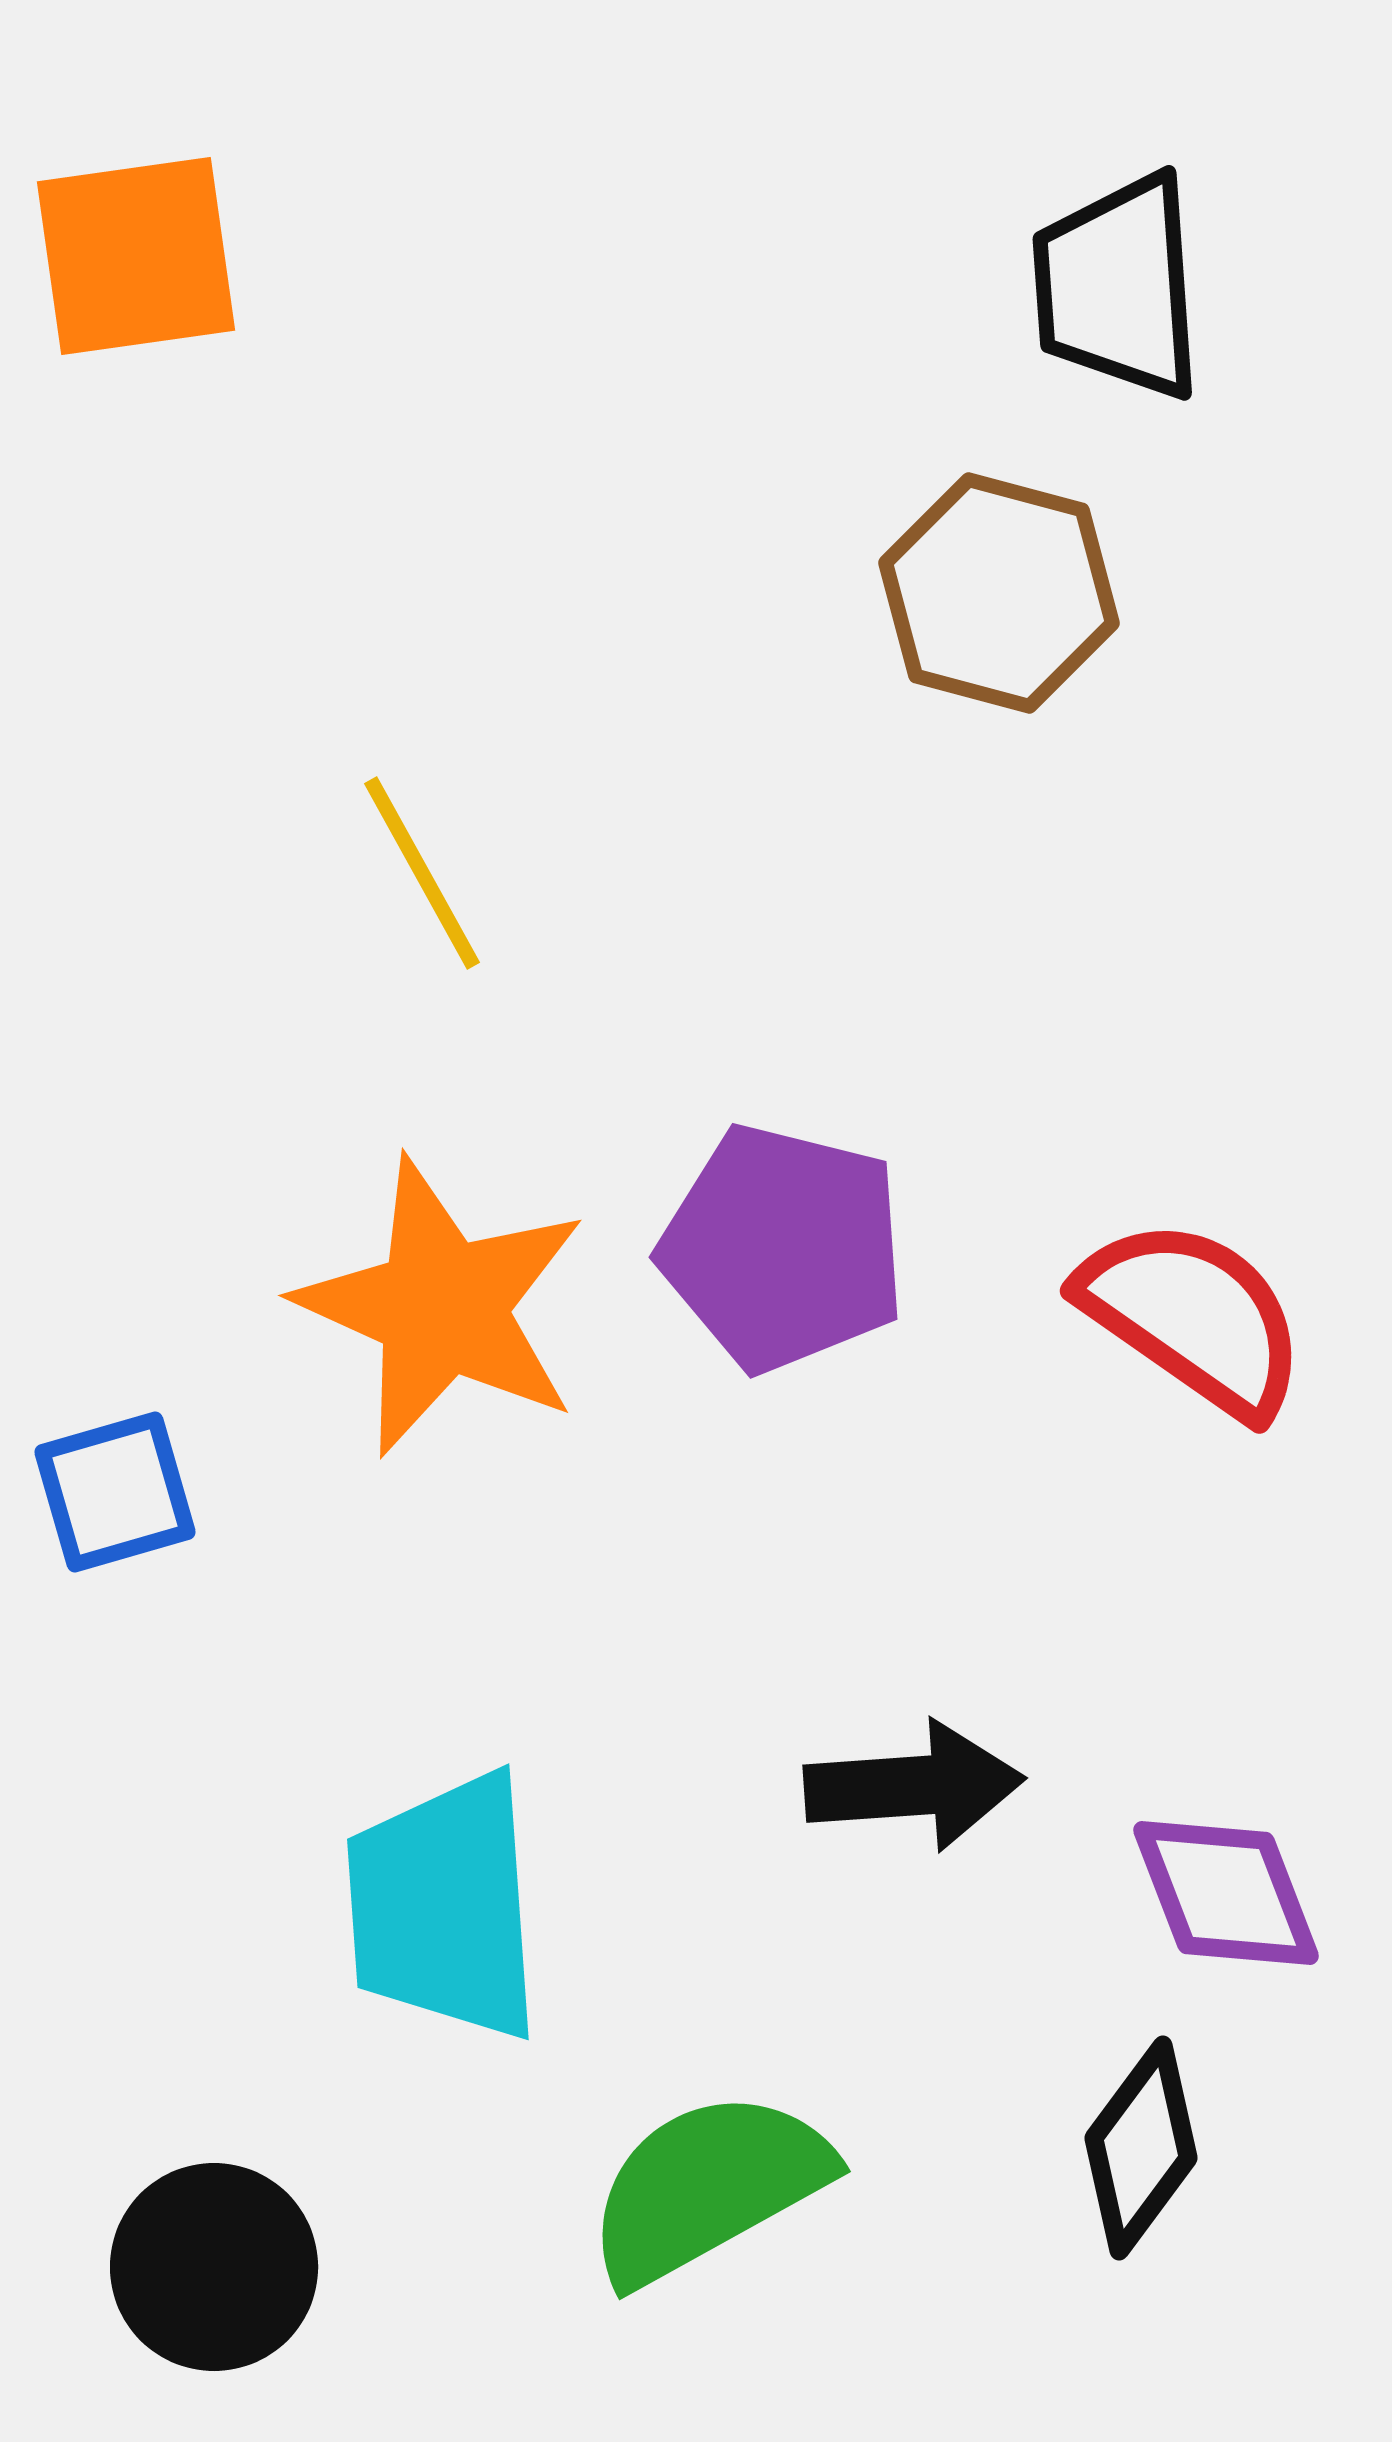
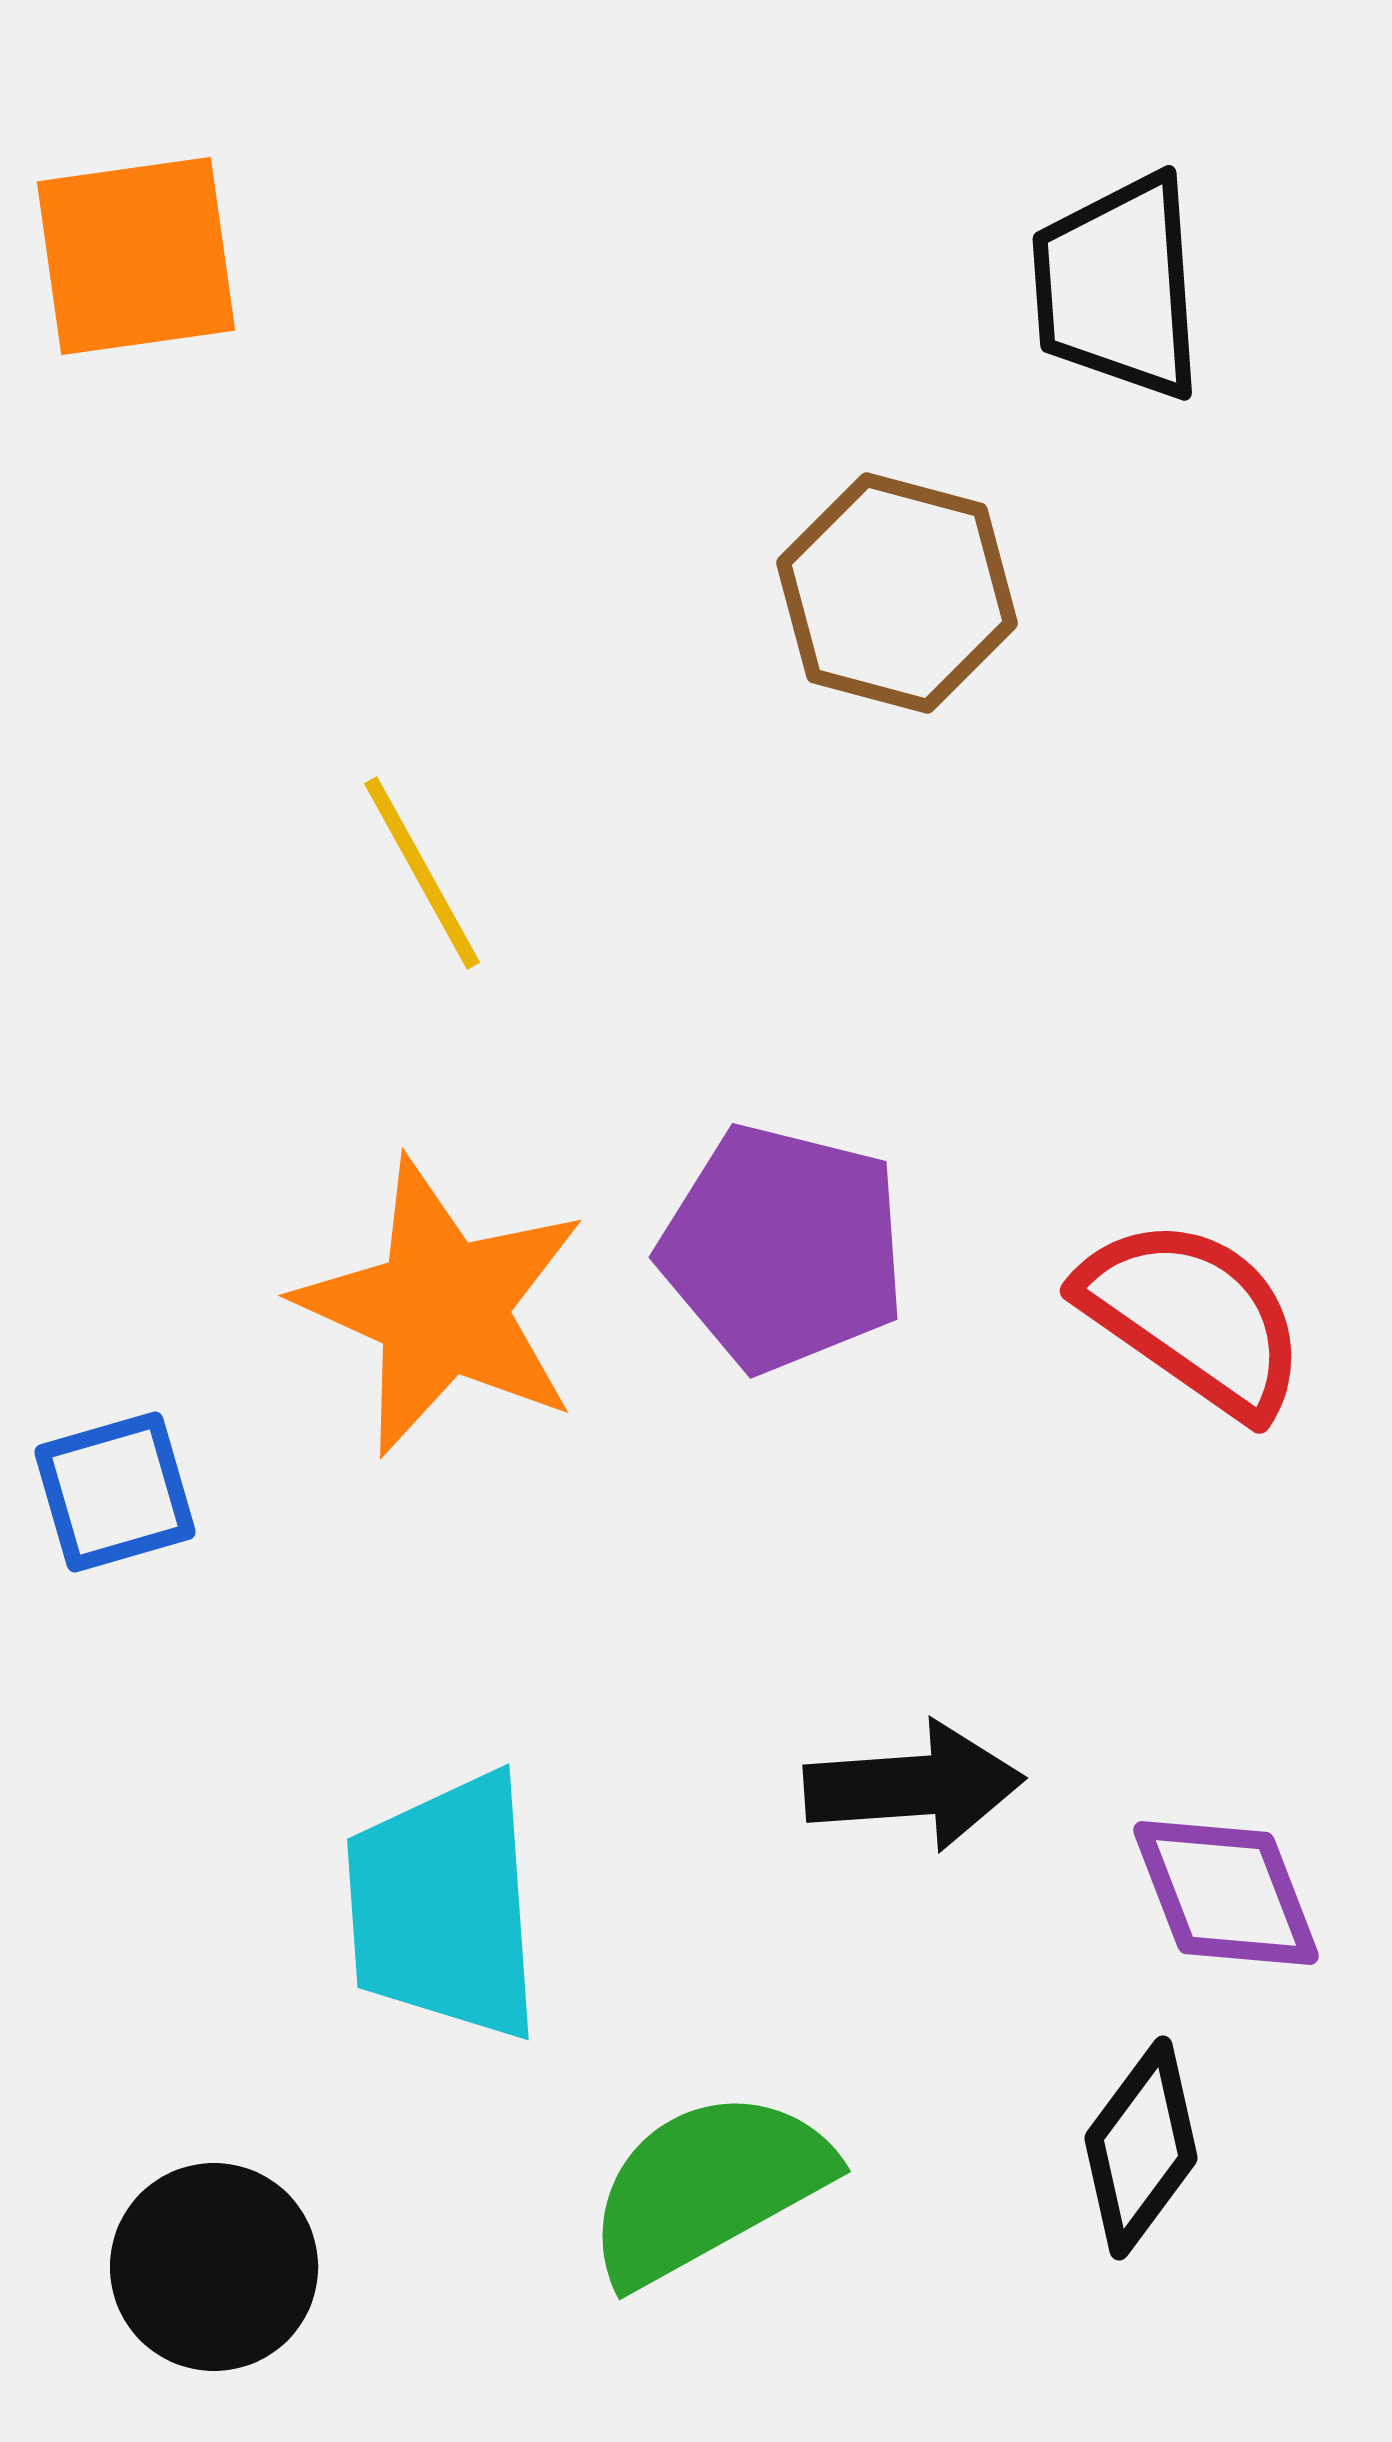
brown hexagon: moved 102 px left
